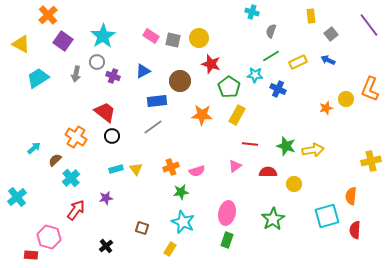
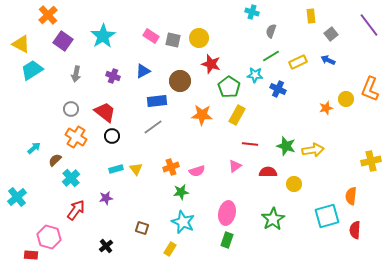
gray circle at (97, 62): moved 26 px left, 47 px down
cyan trapezoid at (38, 78): moved 6 px left, 8 px up
